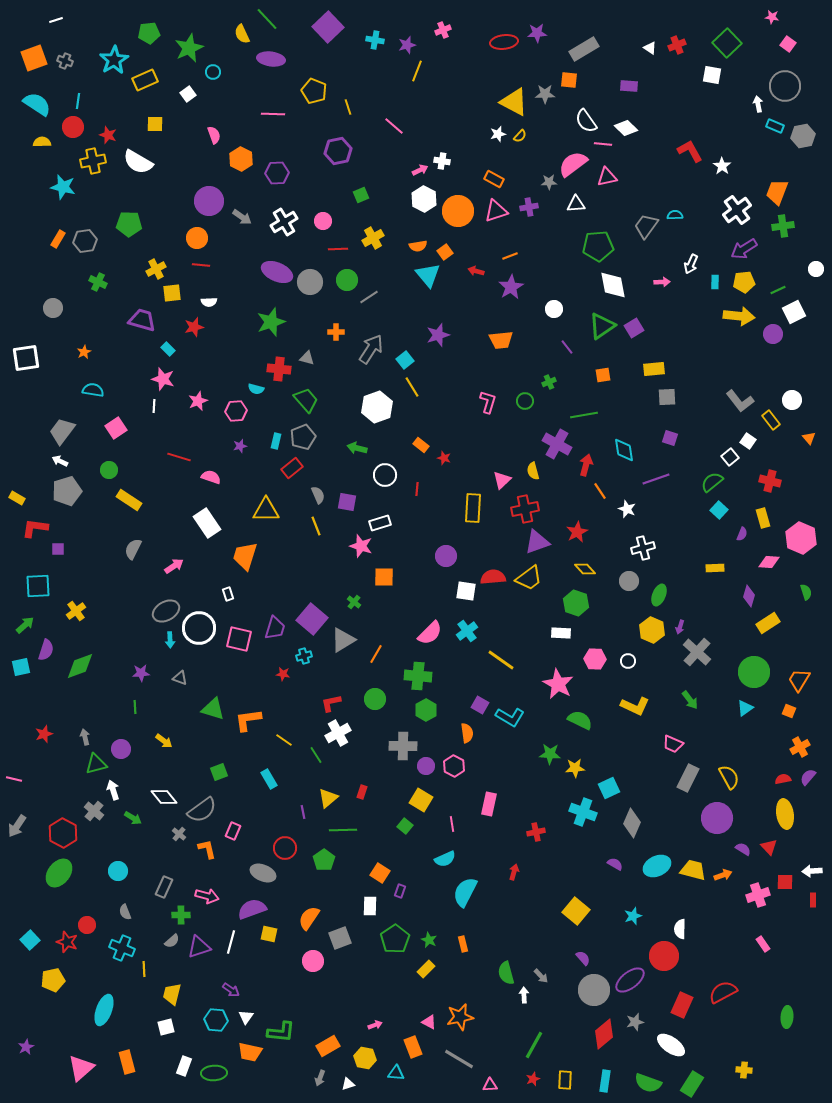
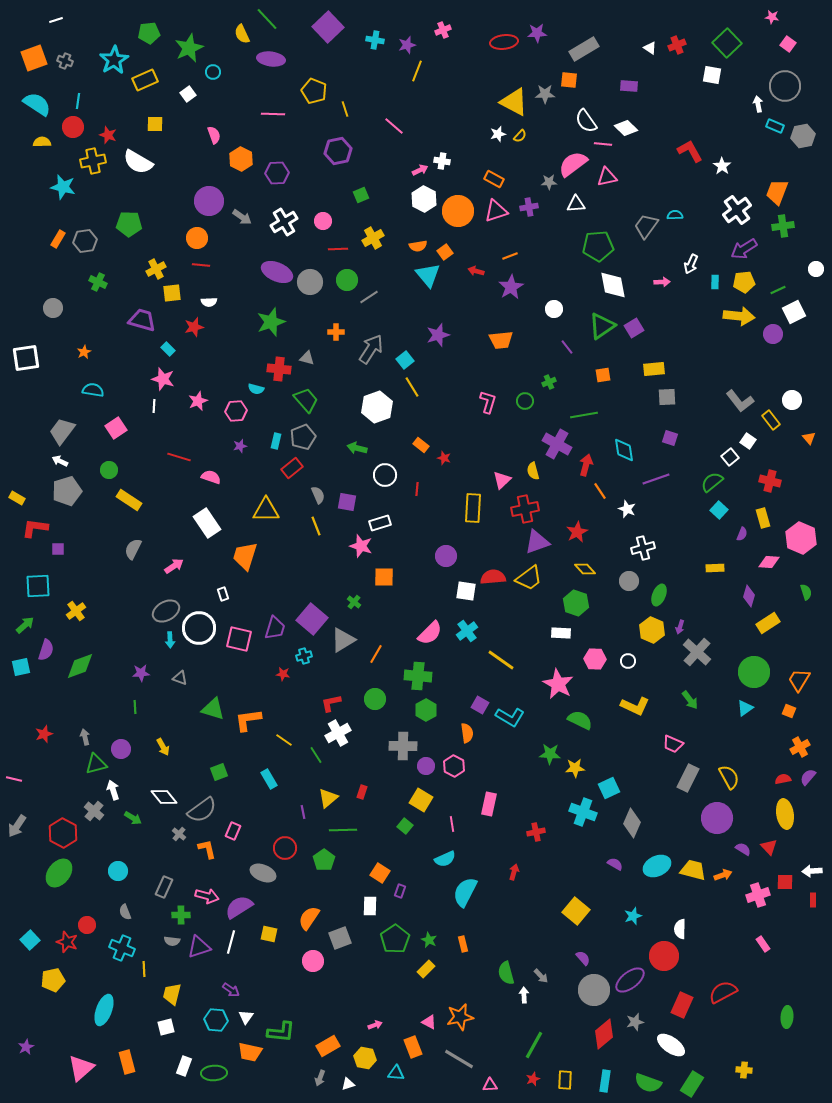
yellow line at (348, 107): moved 3 px left, 2 px down
white rectangle at (228, 594): moved 5 px left
yellow arrow at (164, 741): moved 1 px left, 6 px down; rotated 24 degrees clockwise
purple semicircle at (252, 909): moved 13 px left, 2 px up; rotated 12 degrees counterclockwise
gray semicircle at (172, 941): rotated 49 degrees clockwise
